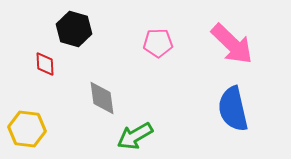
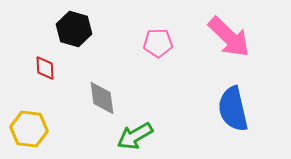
pink arrow: moved 3 px left, 7 px up
red diamond: moved 4 px down
yellow hexagon: moved 2 px right
